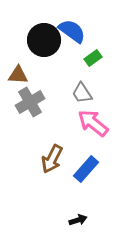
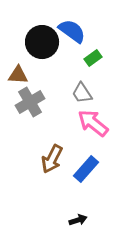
black circle: moved 2 px left, 2 px down
